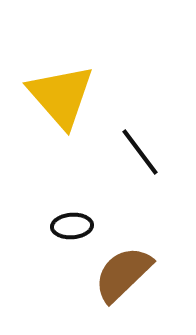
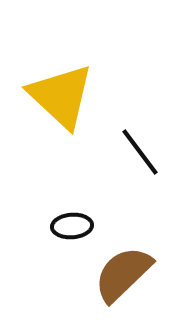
yellow triangle: rotated 6 degrees counterclockwise
